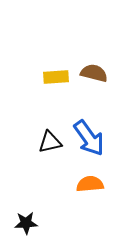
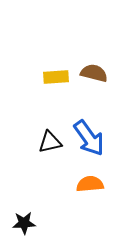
black star: moved 2 px left
